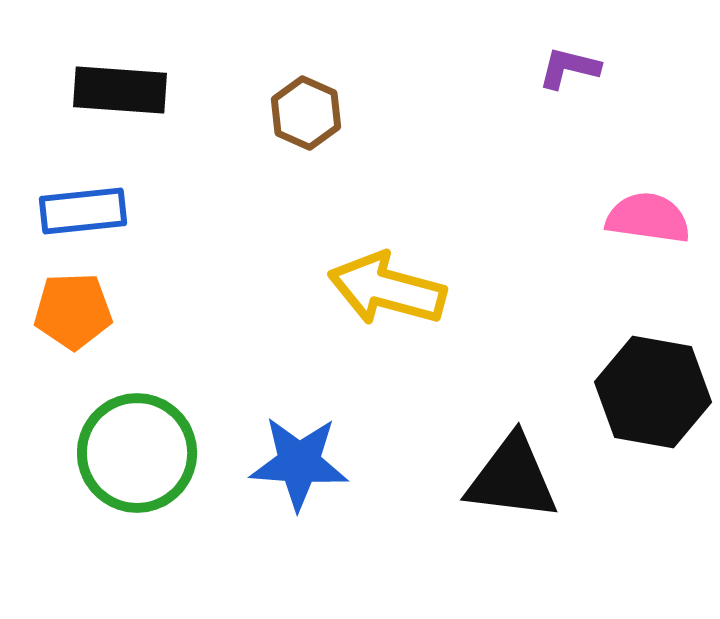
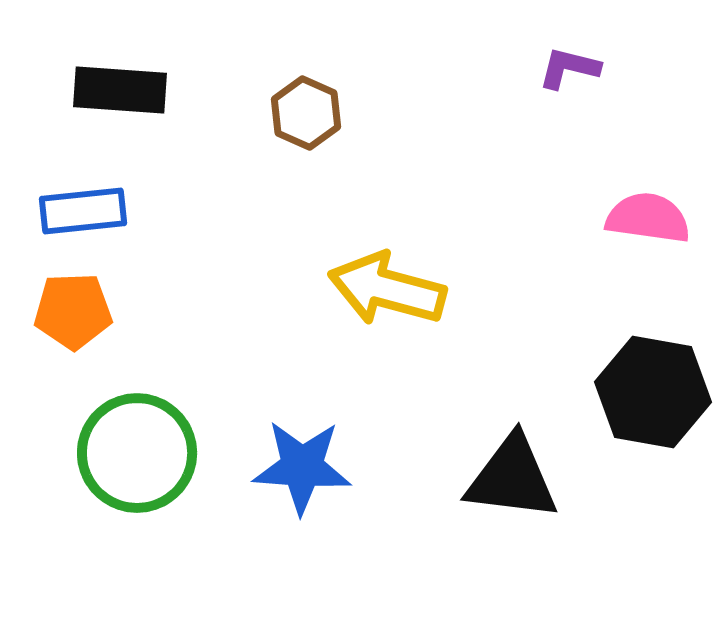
blue star: moved 3 px right, 4 px down
